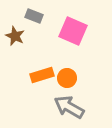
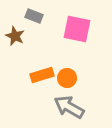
pink square: moved 4 px right, 2 px up; rotated 12 degrees counterclockwise
